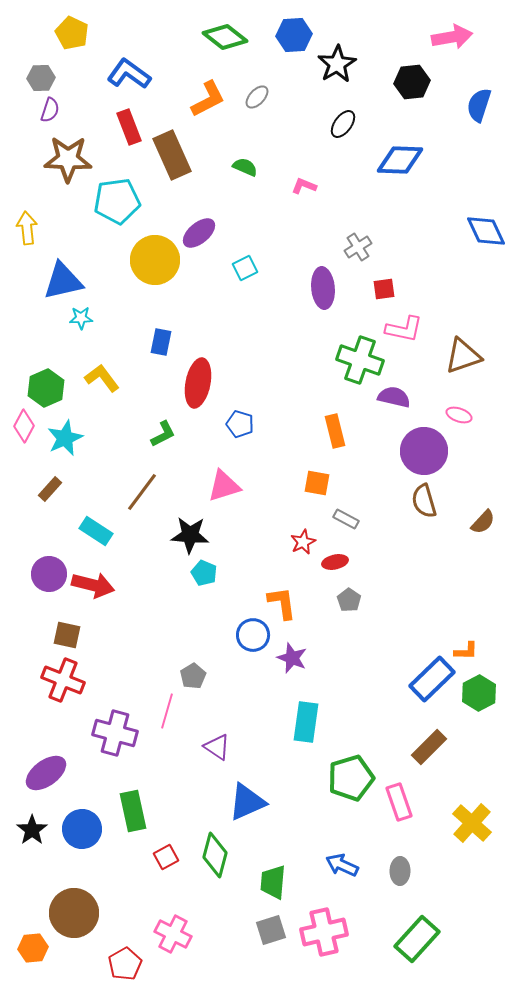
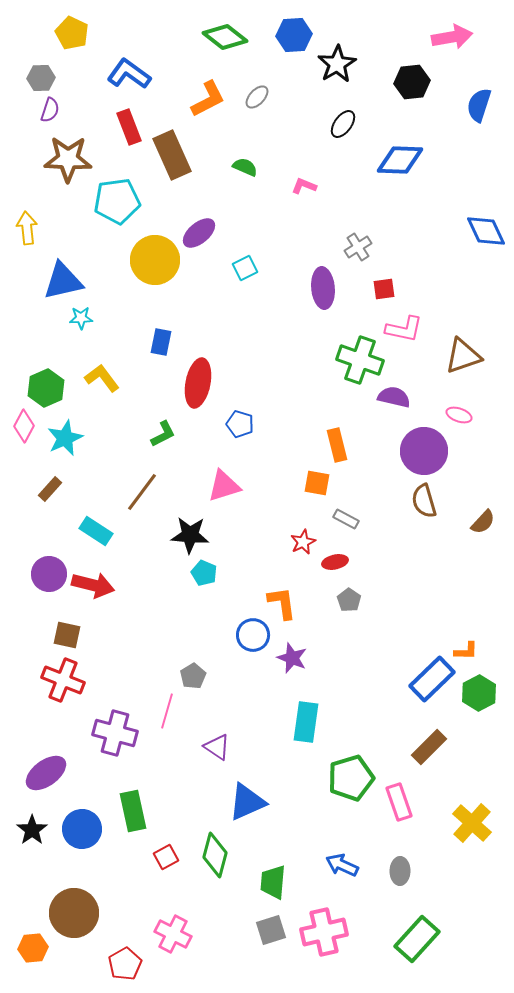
orange rectangle at (335, 431): moved 2 px right, 14 px down
